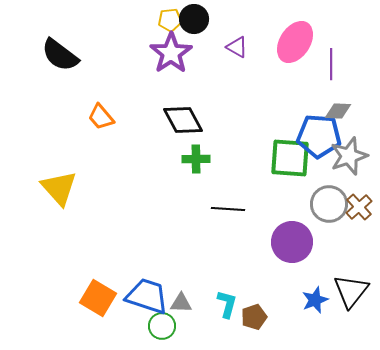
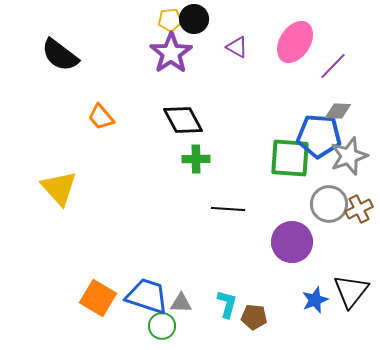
purple line: moved 2 px right, 2 px down; rotated 44 degrees clockwise
brown cross: moved 2 px down; rotated 16 degrees clockwise
brown pentagon: rotated 25 degrees clockwise
